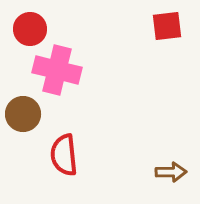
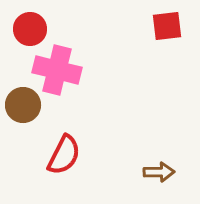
brown circle: moved 9 px up
red semicircle: rotated 147 degrees counterclockwise
brown arrow: moved 12 px left
